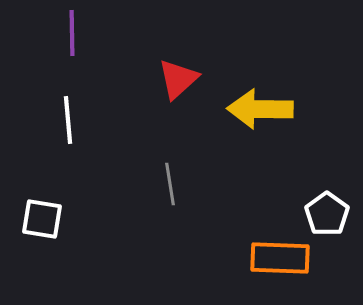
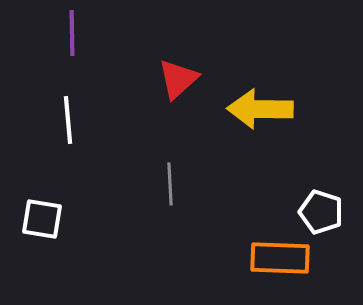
gray line: rotated 6 degrees clockwise
white pentagon: moved 6 px left, 2 px up; rotated 18 degrees counterclockwise
